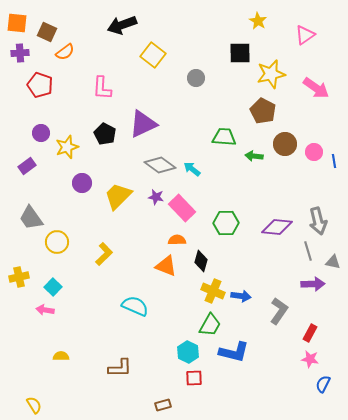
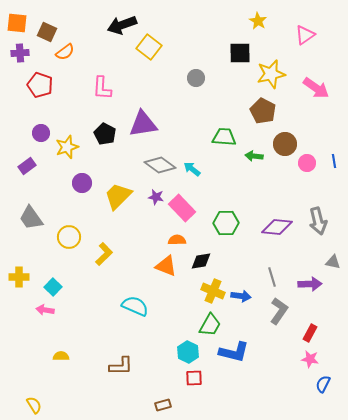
yellow square at (153, 55): moved 4 px left, 8 px up
purple triangle at (143, 124): rotated 16 degrees clockwise
pink circle at (314, 152): moved 7 px left, 11 px down
yellow circle at (57, 242): moved 12 px right, 5 px up
gray line at (308, 251): moved 36 px left, 26 px down
black diamond at (201, 261): rotated 65 degrees clockwise
yellow cross at (19, 277): rotated 12 degrees clockwise
purple arrow at (313, 284): moved 3 px left
brown L-shape at (120, 368): moved 1 px right, 2 px up
